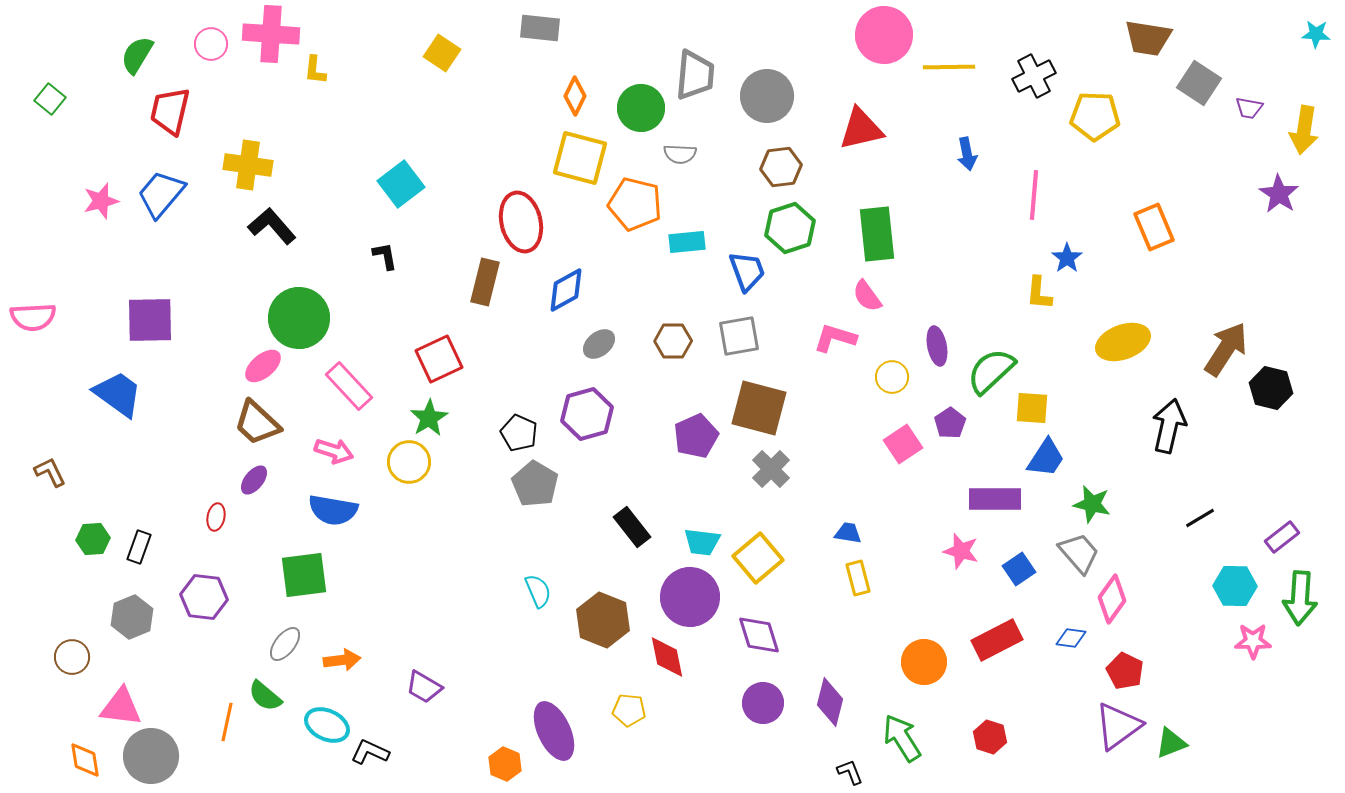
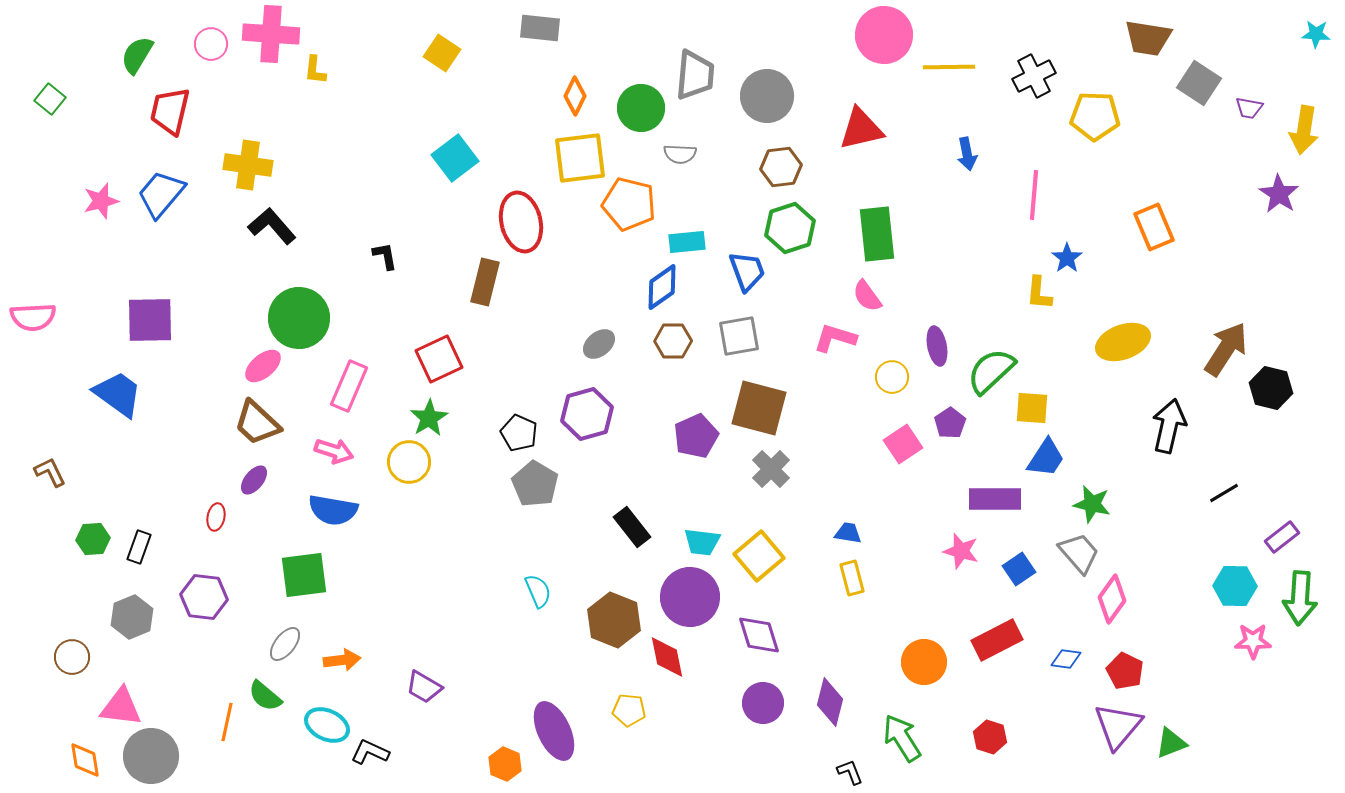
yellow square at (580, 158): rotated 22 degrees counterclockwise
cyan square at (401, 184): moved 54 px right, 26 px up
orange pentagon at (635, 204): moved 6 px left
blue diamond at (566, 290): moved 96 px right, 3 px up; rotated 6 degrees counterclockwise
pink rectangle at (349, 386): rotated 66 degrees clockwise
black line at (1200, 518): moved 24 px right, 25 px up
yellow square at (758, 558): moved 1 px right, 2 px up
yellow rectangle at (858, 578): moved 6 px left
brown hexagon at (603, 620): moved 11 px right
blue diamond at (1071, 638): moved 5 px left, 21 px down
purple triangle at (1118, 726): rotated 14 degrees counterclockwise
